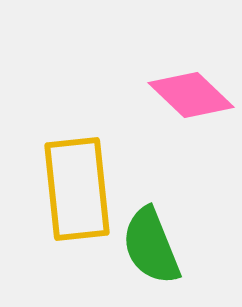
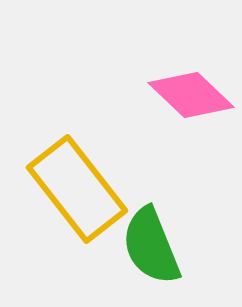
yellow rectangle: rotated 32 degrees counterclockwise
